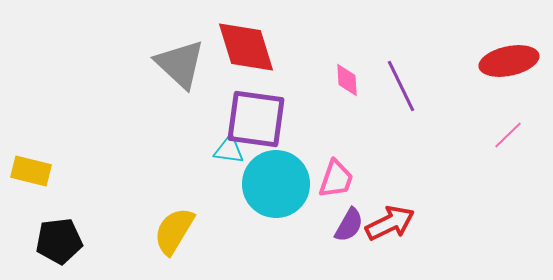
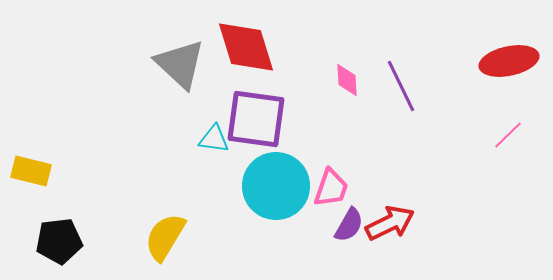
cyan triangle: moved 15 px left, 11 px up
pink trapezoid: moved 5 px left, 9 px down
cyan circle: moved 2 px down
yellow semicircle: moved 9 px left, 6 px down
